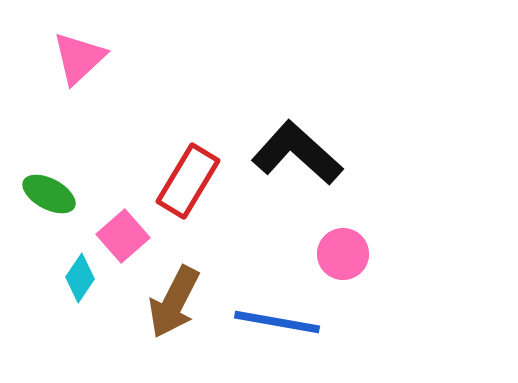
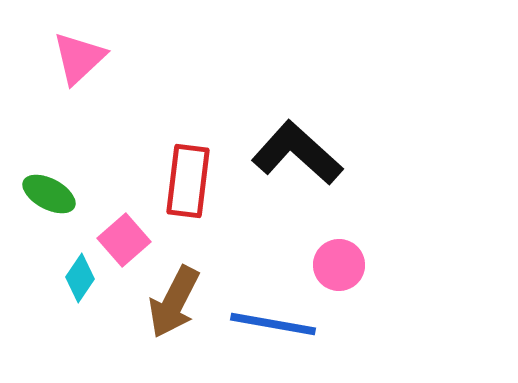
red rectangle: rotated 24 degrees counterclockwise
pink square: moved 1 px right, 4 px down
pink circle: moved 4 px left, 11 px down
blue line: moved 4 px left, 2 px down
